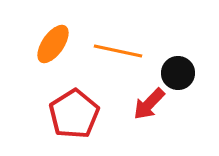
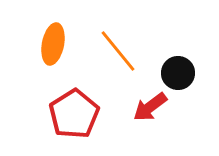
orange ellipse: rotated 24 degrees counterclockwise
orange line: rotated 39 degrees clockwise
red arrow: moved 1 px right, 3 px down; rotated 9 degrees clockwise
